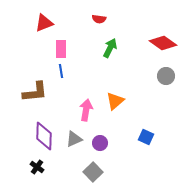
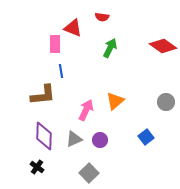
red semicircle: moved 3 px right, 2 px up
red triangle: moved 29 px right, 5 px down; rotated 42 degrees clockwise
red diamond: moved 3 px down
pink rectangle: moved 6 px left, 5 px up
gray circle: moved 26 px down
brown L-shape: moved 8 px right, 3 px down
pink arrow: rotated 15 degrees clockwise
blue square: rotated 28 degrees clockwise
purple circle: moved 3 px up
gray square: moved 4 px left, 1 px down
